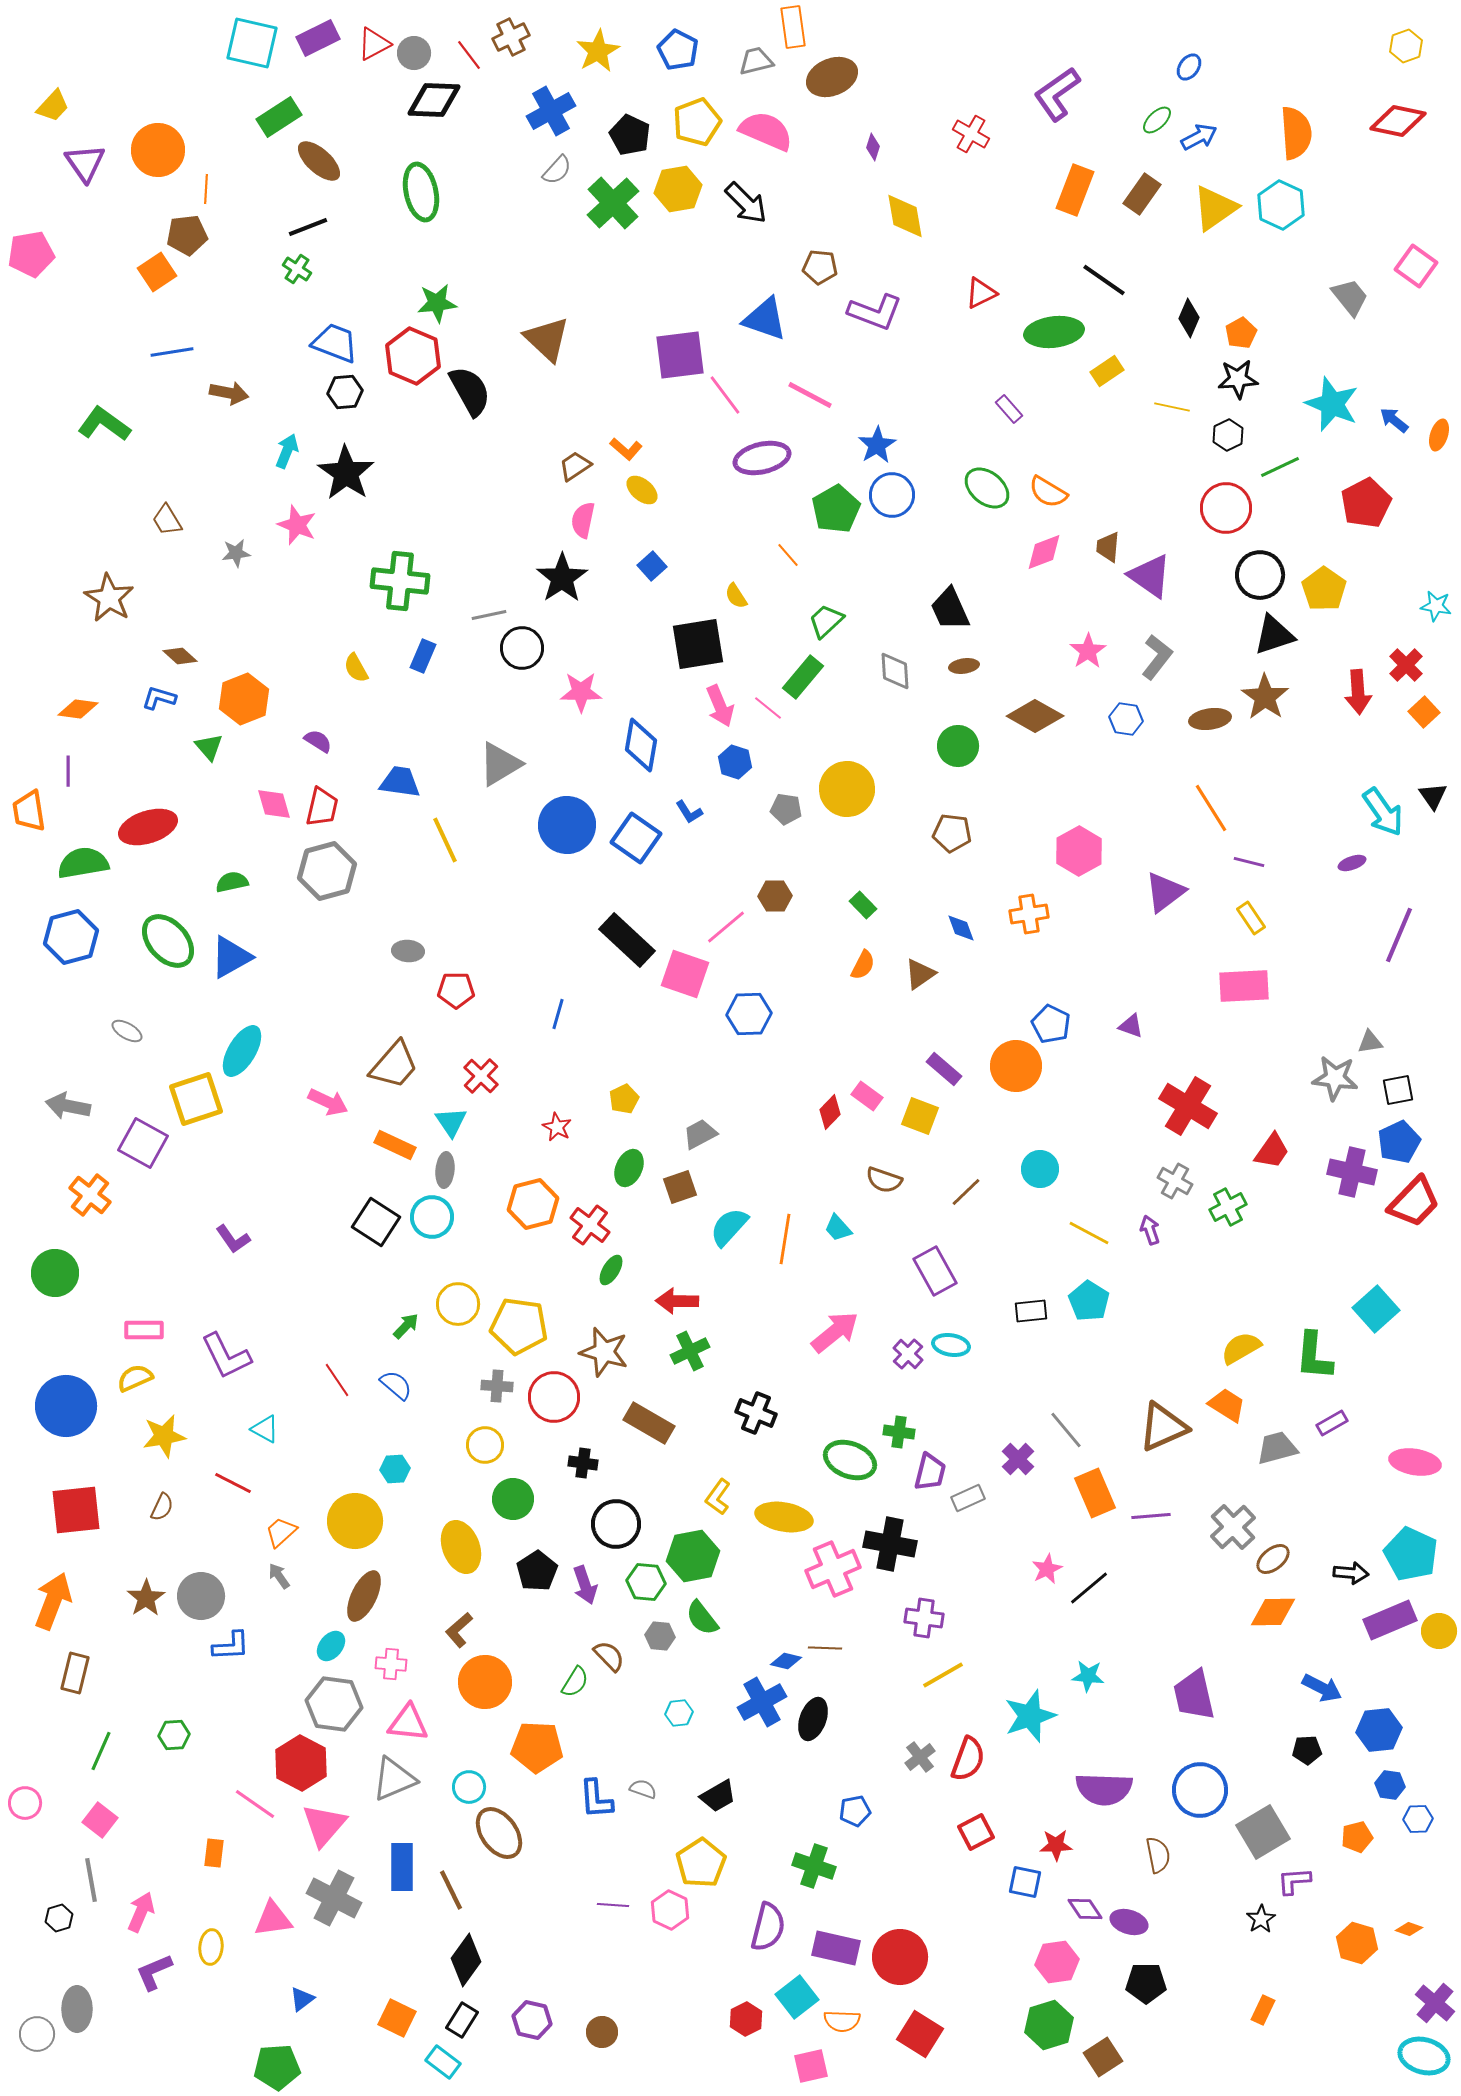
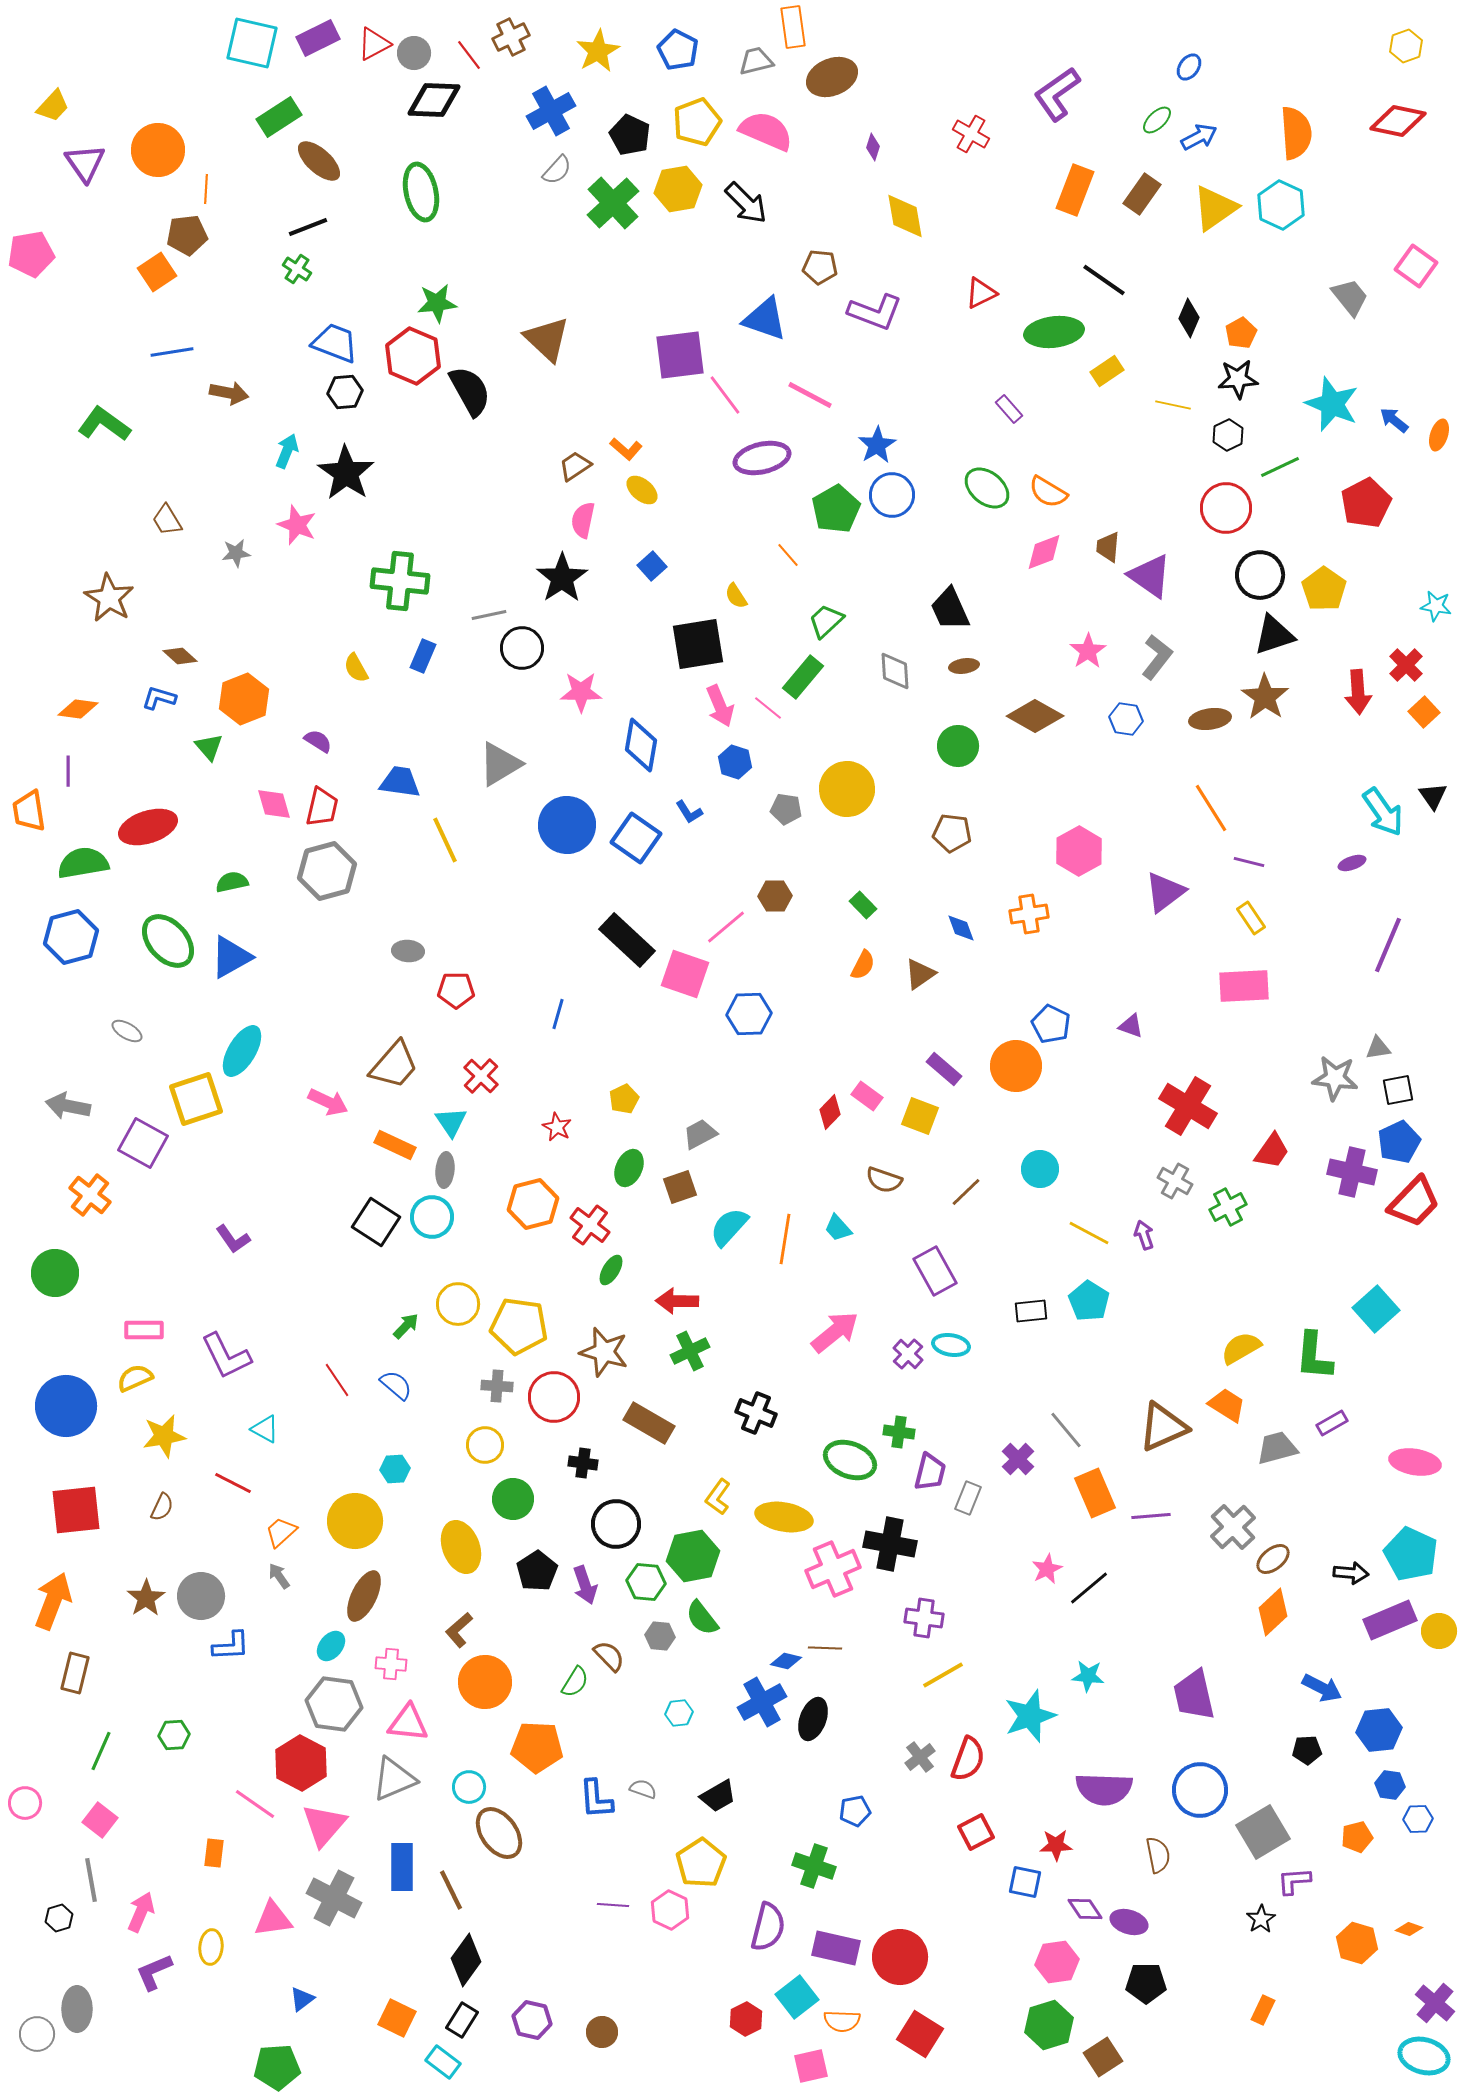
yellow line at (1172, 407): moved 1 px right, 2 px up
purple line at (1399, 935): moved 11 px left, 10 px down
gray triangle at (1370, 1042): moved 8 px right, 6 px down
purple arrow at (1150, 1230): moved 6 px left, 5 px down
gray rectangle at (968, 1498): rotated 44 degrees counterclockwise
orange diamond at (1273, 1612): rotated 42 degrees counterclockwise
